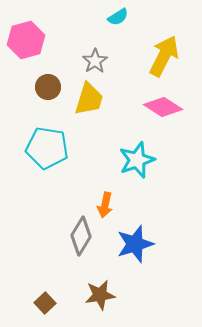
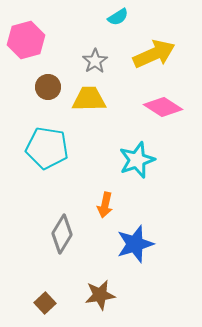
yellow arrow: moved 10 px left, 2 px up; rotated 39 degrees clockwise
yellow trapezoid: rotated 108 degrees counterclockwise
gray diamond: moved 19 px left, 2 px up
